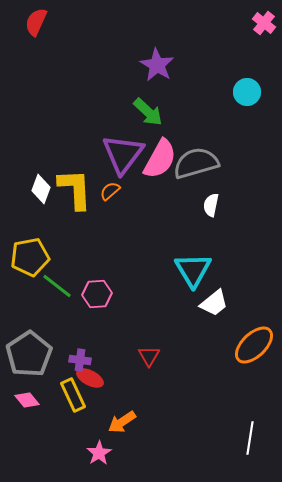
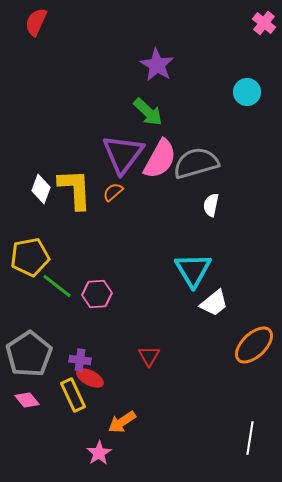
orange semicircle: moved 3 px right, 1 px down
